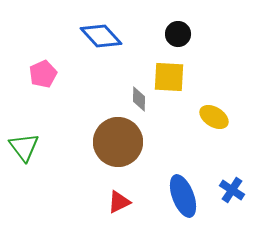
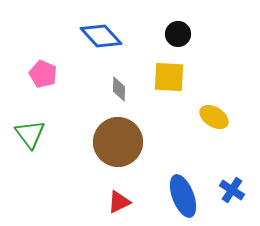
pink pentagon: rotated 24 degrees counterclockwise
gray diamond: moved 20 px left, 10 px up
green triangle: moved 6 px right, 13 px up
